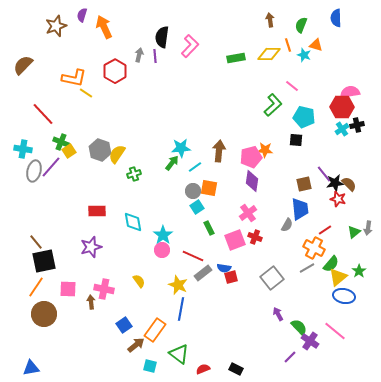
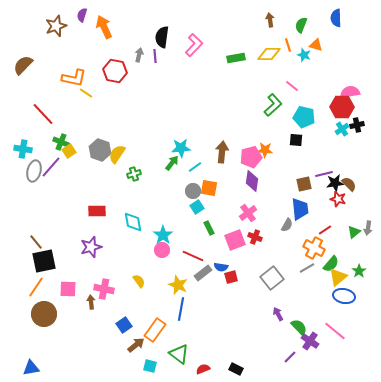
pink L-shape at (190, 46): moved 4 px right, 1 px up
red hexagon at (115, 71): rotated 20 degrees counterclockwise
brown arrow at (219, 151): moved 3 px right, 1 px down
purple line at (324, 174): rotated 66 degrees counterclockwise
blue semicircle at (224, 268): moved 3 px left, 1 px up
